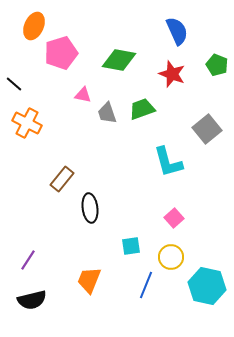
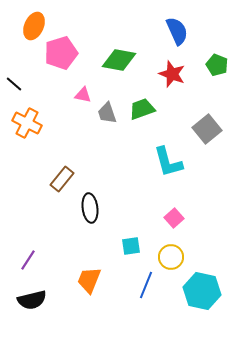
cyan hexagon: moved 5 px left, 5 px down
